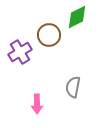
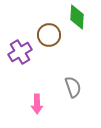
green diamond: rotated 60 degrees counterclockwise
gray semicircle: rotated 150 degrees clockwise
